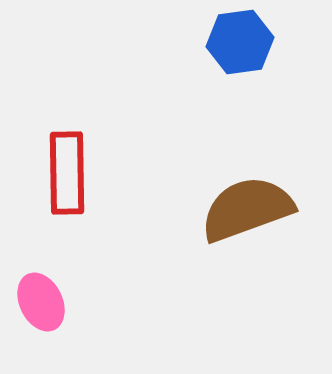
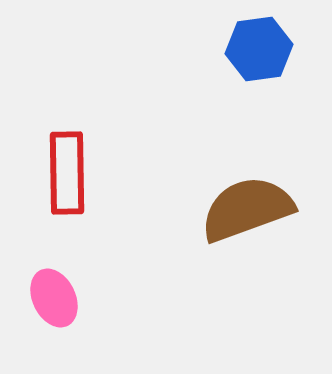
blue hexagon: moved 19 px right, 7 px down
pink ellipse: moved 13 px right, 4 px up
